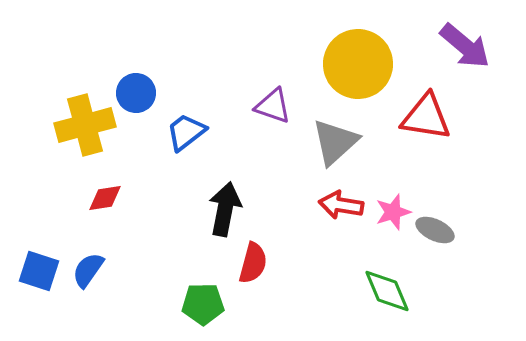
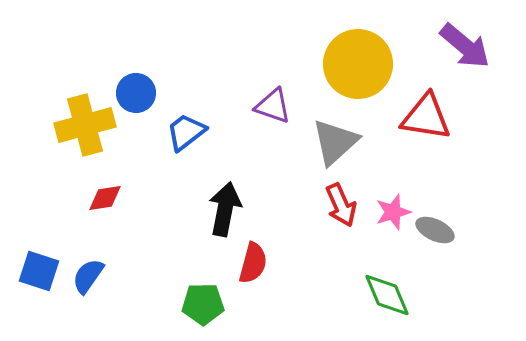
red arrow: rotated 123 degrees counterclockwise
blue semicircle: moved 6 px down
green diamond: moved 4 px down
